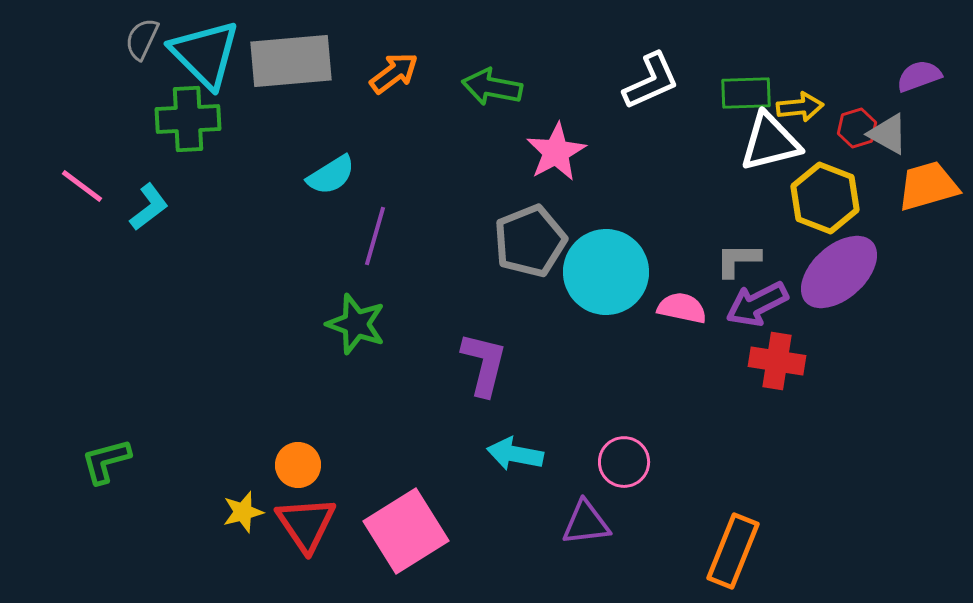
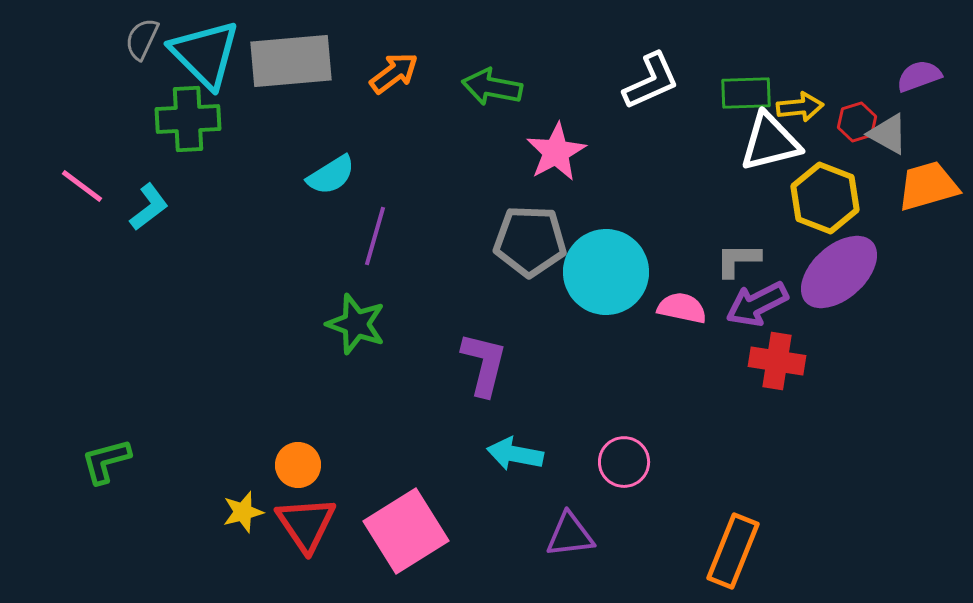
red hexagon: moved 6 px up
gray pentagon: rotated 24 degrees clockwise
purple triangle: moved 16 px left, 12 px down
